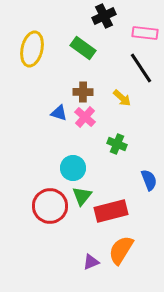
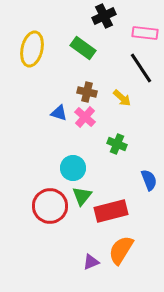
brown cross: moved 4 px right; rotated 12 degrees clockwise
